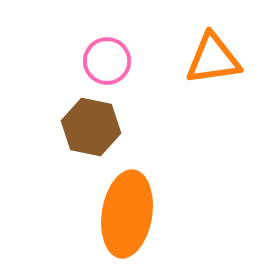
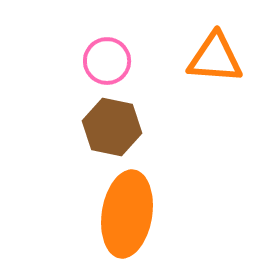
orange triangle: moved 2 px right, 1 px up; rotated 12 degrees clockwise
brown hexagon: moved 21 px right
